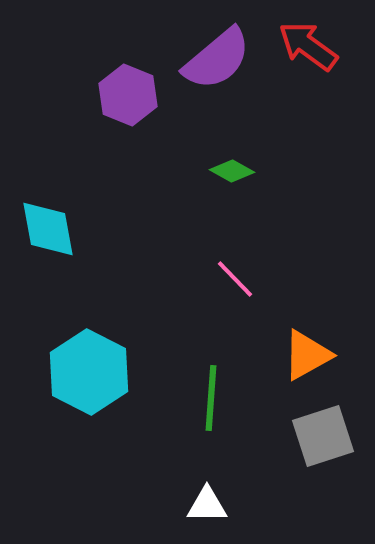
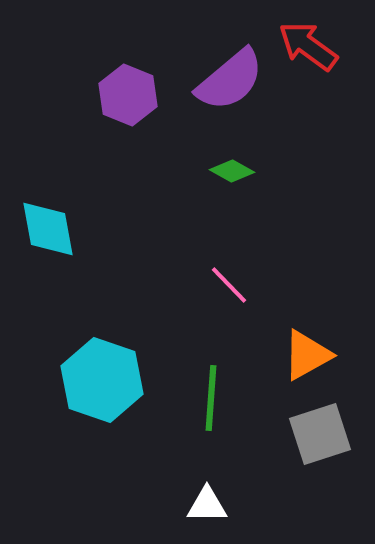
purple semicircle: moved 13 px right, 21 px down
pink line: moved 6 px left, 6 px down
cyan hexagon: moved 13 px right, 8 px down; rotated 8 degrees counterclockwise
gray square: moved 3 px left, 2 px up
